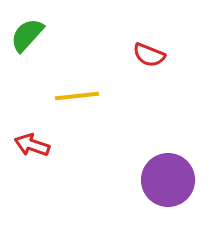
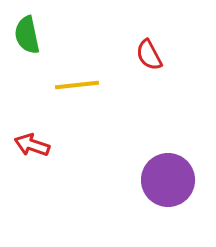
green semicircle: rotated 54 degrees counterclockwise
red semicircle: rotated 40 degrees clockwise
yellow line: moved 11 px up
